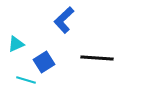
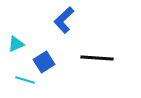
cyan line: moved 1 px left
